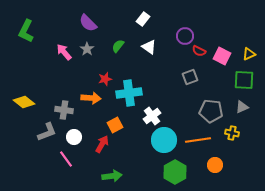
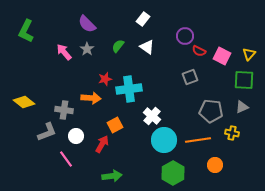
purple semicircle: moved 1 px left, 1 px down
white triangle: moved 2 px left
yellow triangle: rotated 24 degrees counterclockwise
cyan cross: moved 4 px up
white cross: rotated 12 degrees counterclockwise
white circle: moved 2 px right, 1 px up
green hexagon: moved 2 px left, 1 px down
